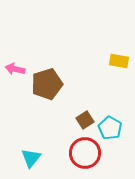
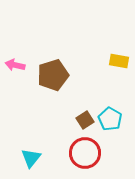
pink arrow: moved 4 px up
brown pentagon: moved 6 px right, 9 px up
cyan pentagon: moved 9 px up
